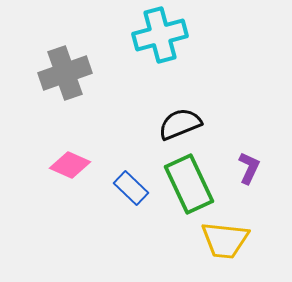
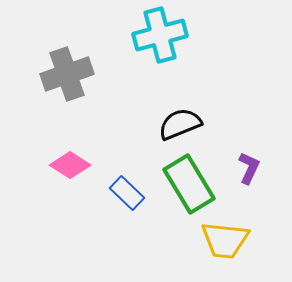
gray cross: moved 2 px right, 1 px down
pink diamond: rotated 9 degrees clockwise
green rectangle: rotated 6 degrees counterclockwise
blue rectangle: moved 4 px left, 5 px down
